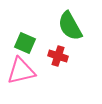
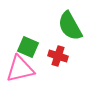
green square: moved 3 px right, 4 px down
pink triangle: moved 1 px left, 2 px up
